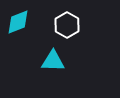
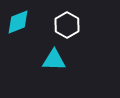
cyan triangle: moved 1 px right, 1 px up
